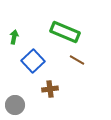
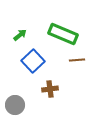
green rectangle: moved 2 px left, 2 px down
green arrow: moved 6 px right, 2 px up; rotated 40 degrees clockwise
brown line: rotated 35 degrees counterclockwise
